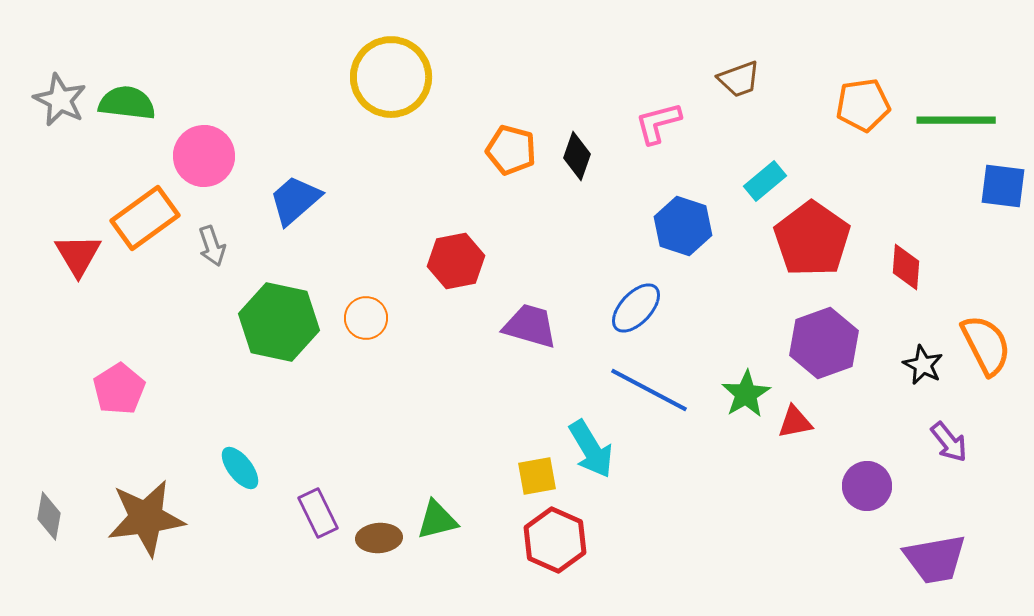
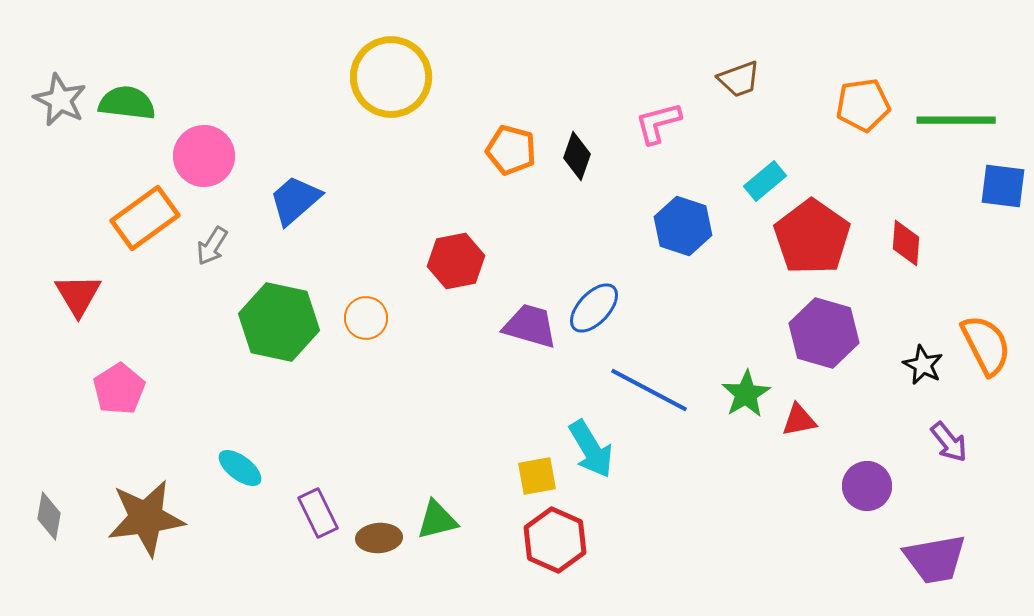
red pentagon at (812, 239): moved 2 px up
gray arrow at (212, 246): rotated 51 degrees clockwise
red triangle at (78, 255): moved 40 px down
red diamond at (906, 267): moved 24 px up
blue ellipse at (636, 308): moved 42 px left
purple hexagon at (824, 343): moved 10 px up; rotated 24 degrees counterclockwise
red triangle at (795, 422): moved 4 px right, 2 px up
cyan ellipse at (240, 468): rotated 15 degrees counterclockwise
